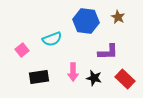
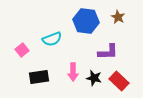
red rectangle: moved 6 px left, 2 px down
